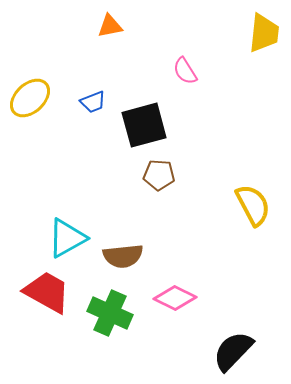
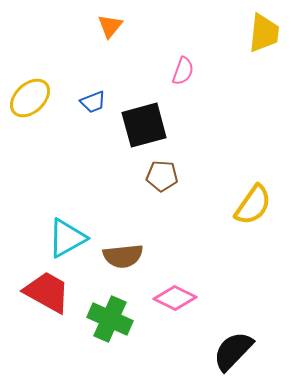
orange triangle: rotated 40 degrees counterclockwise
pink semicircle: moved 2 px left; rotated 128 degrees counterclockwise
brown pentagon: moved 3 px right, 1 px down
yellow semicircle: rotated 63 degrees clockwise
green cross: moved 6 px down
